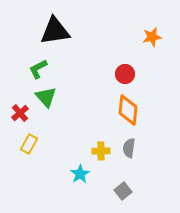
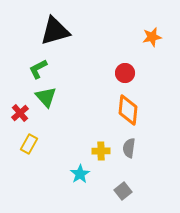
black triangle: rotated 8 degrees counterclockwise
red circle: moved 1 px up
